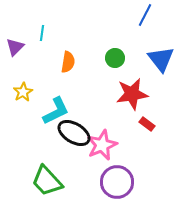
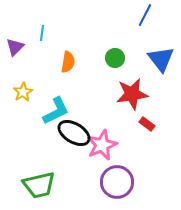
green trapezoid: moved 8 px left, 4 px down; rotated 60 degrees counterclockwise
